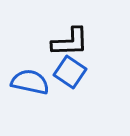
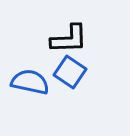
black L-shape: moved 1 px left, 3 px up
